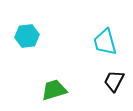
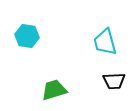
cyan hexagon: rotated 15 degrees clockwise
black trapezoid: rotated 120 degrees counterclockwise
